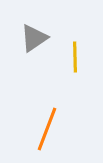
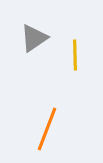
yellow line: moved 2 px up
